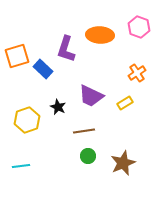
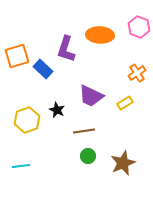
black star: moved 1 px left, 3 px down
